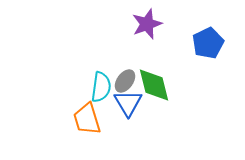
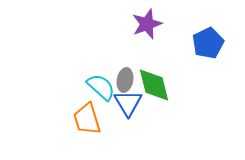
gray ellipse: moved 1 px up; rotated 25 degrees counterclockwise
cyan semicircle: rotated 56 degrees counterclockwise
